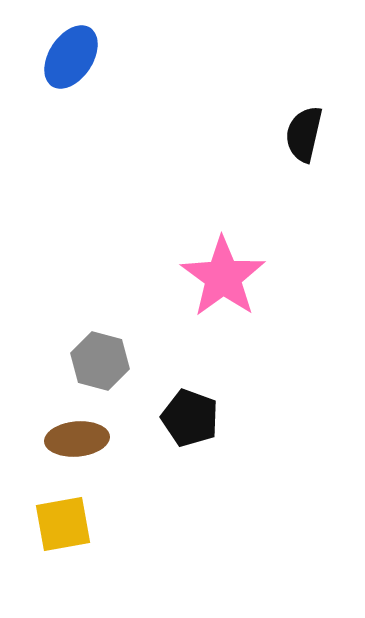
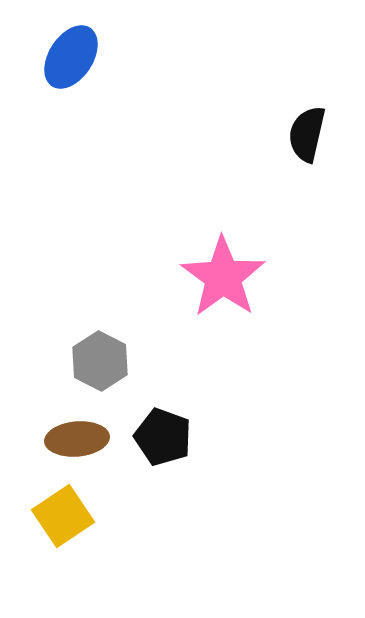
black semicircle: moved 3 px right
gray hexagon: rotated 12 degrees clockwise
black pentagon: moved 27 px left, 19 px down
yellow square: moved 8 px up; rotated 24 degrees counterclockwise
